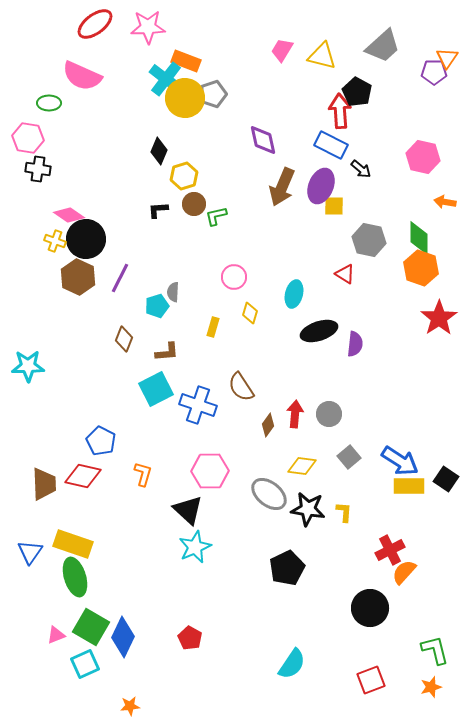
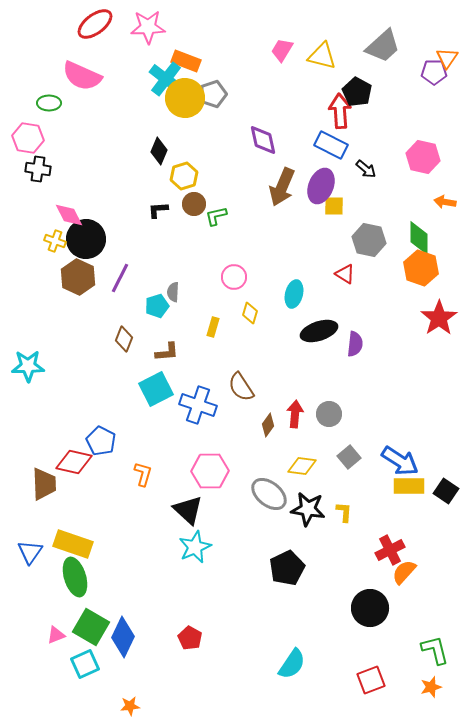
black arrow at (361, 169): moved 5 px right
pink diamond at (69, 215): rotated 28 degrees clockwise
red diamond at (83, 476): moved 9 px left, 14 px up
black square at (446, 479): moved 12 px down
